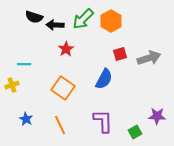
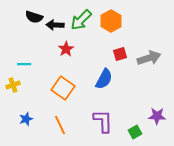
green arrow: moved 2 px left, 1 px down
yellow cross: moved 1 px right
blue star: rotated 24 degrees clockwise
